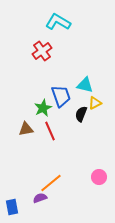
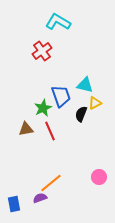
blue rectangle: moved 2 px right, 3 px up
